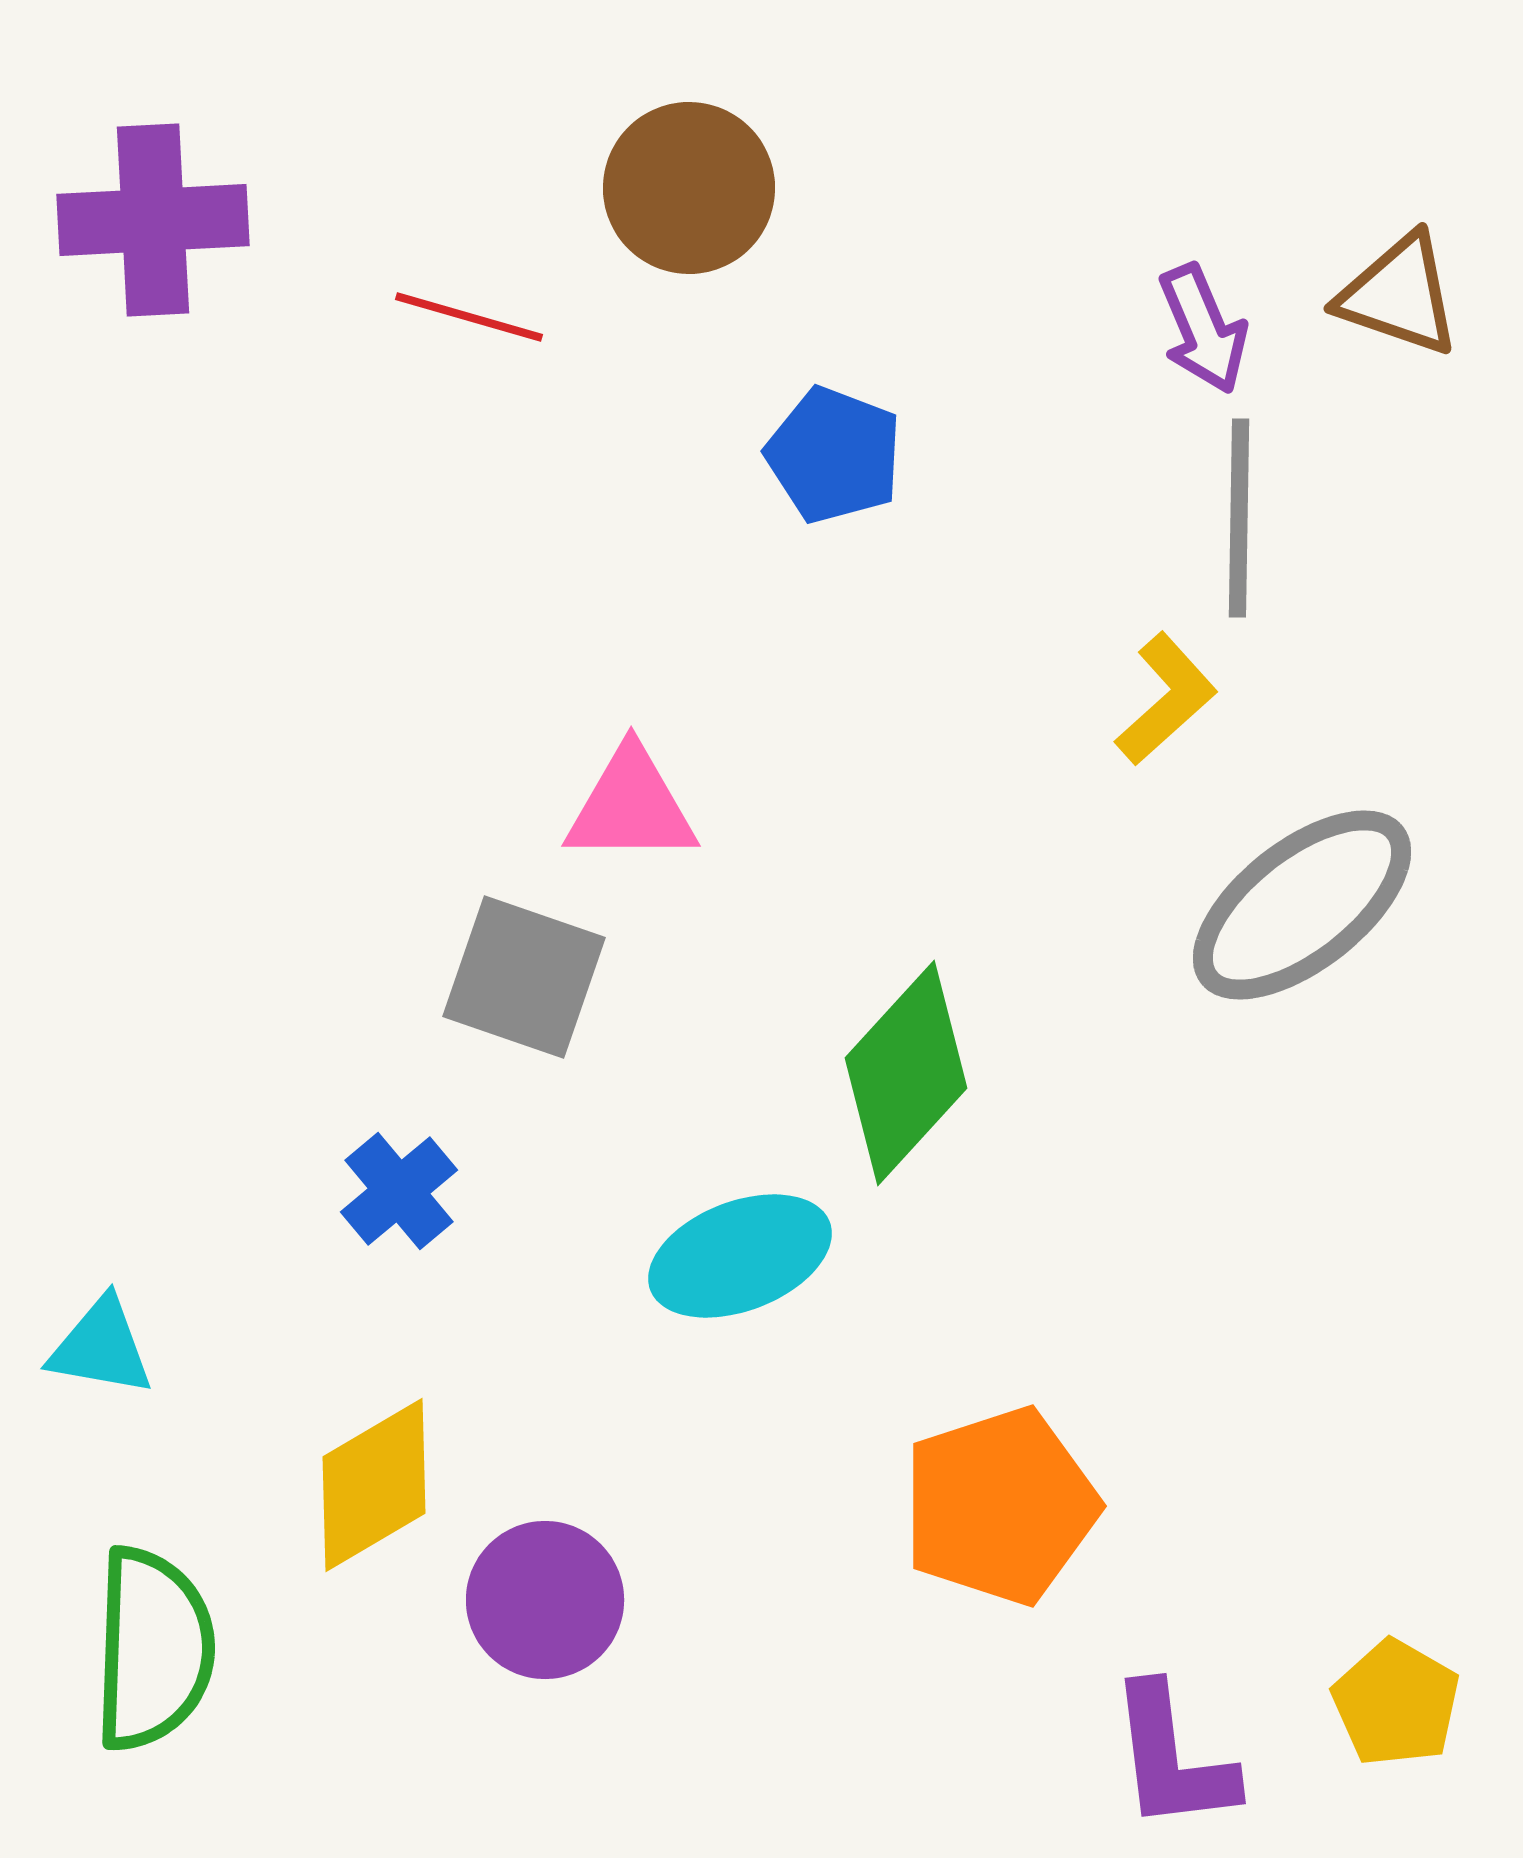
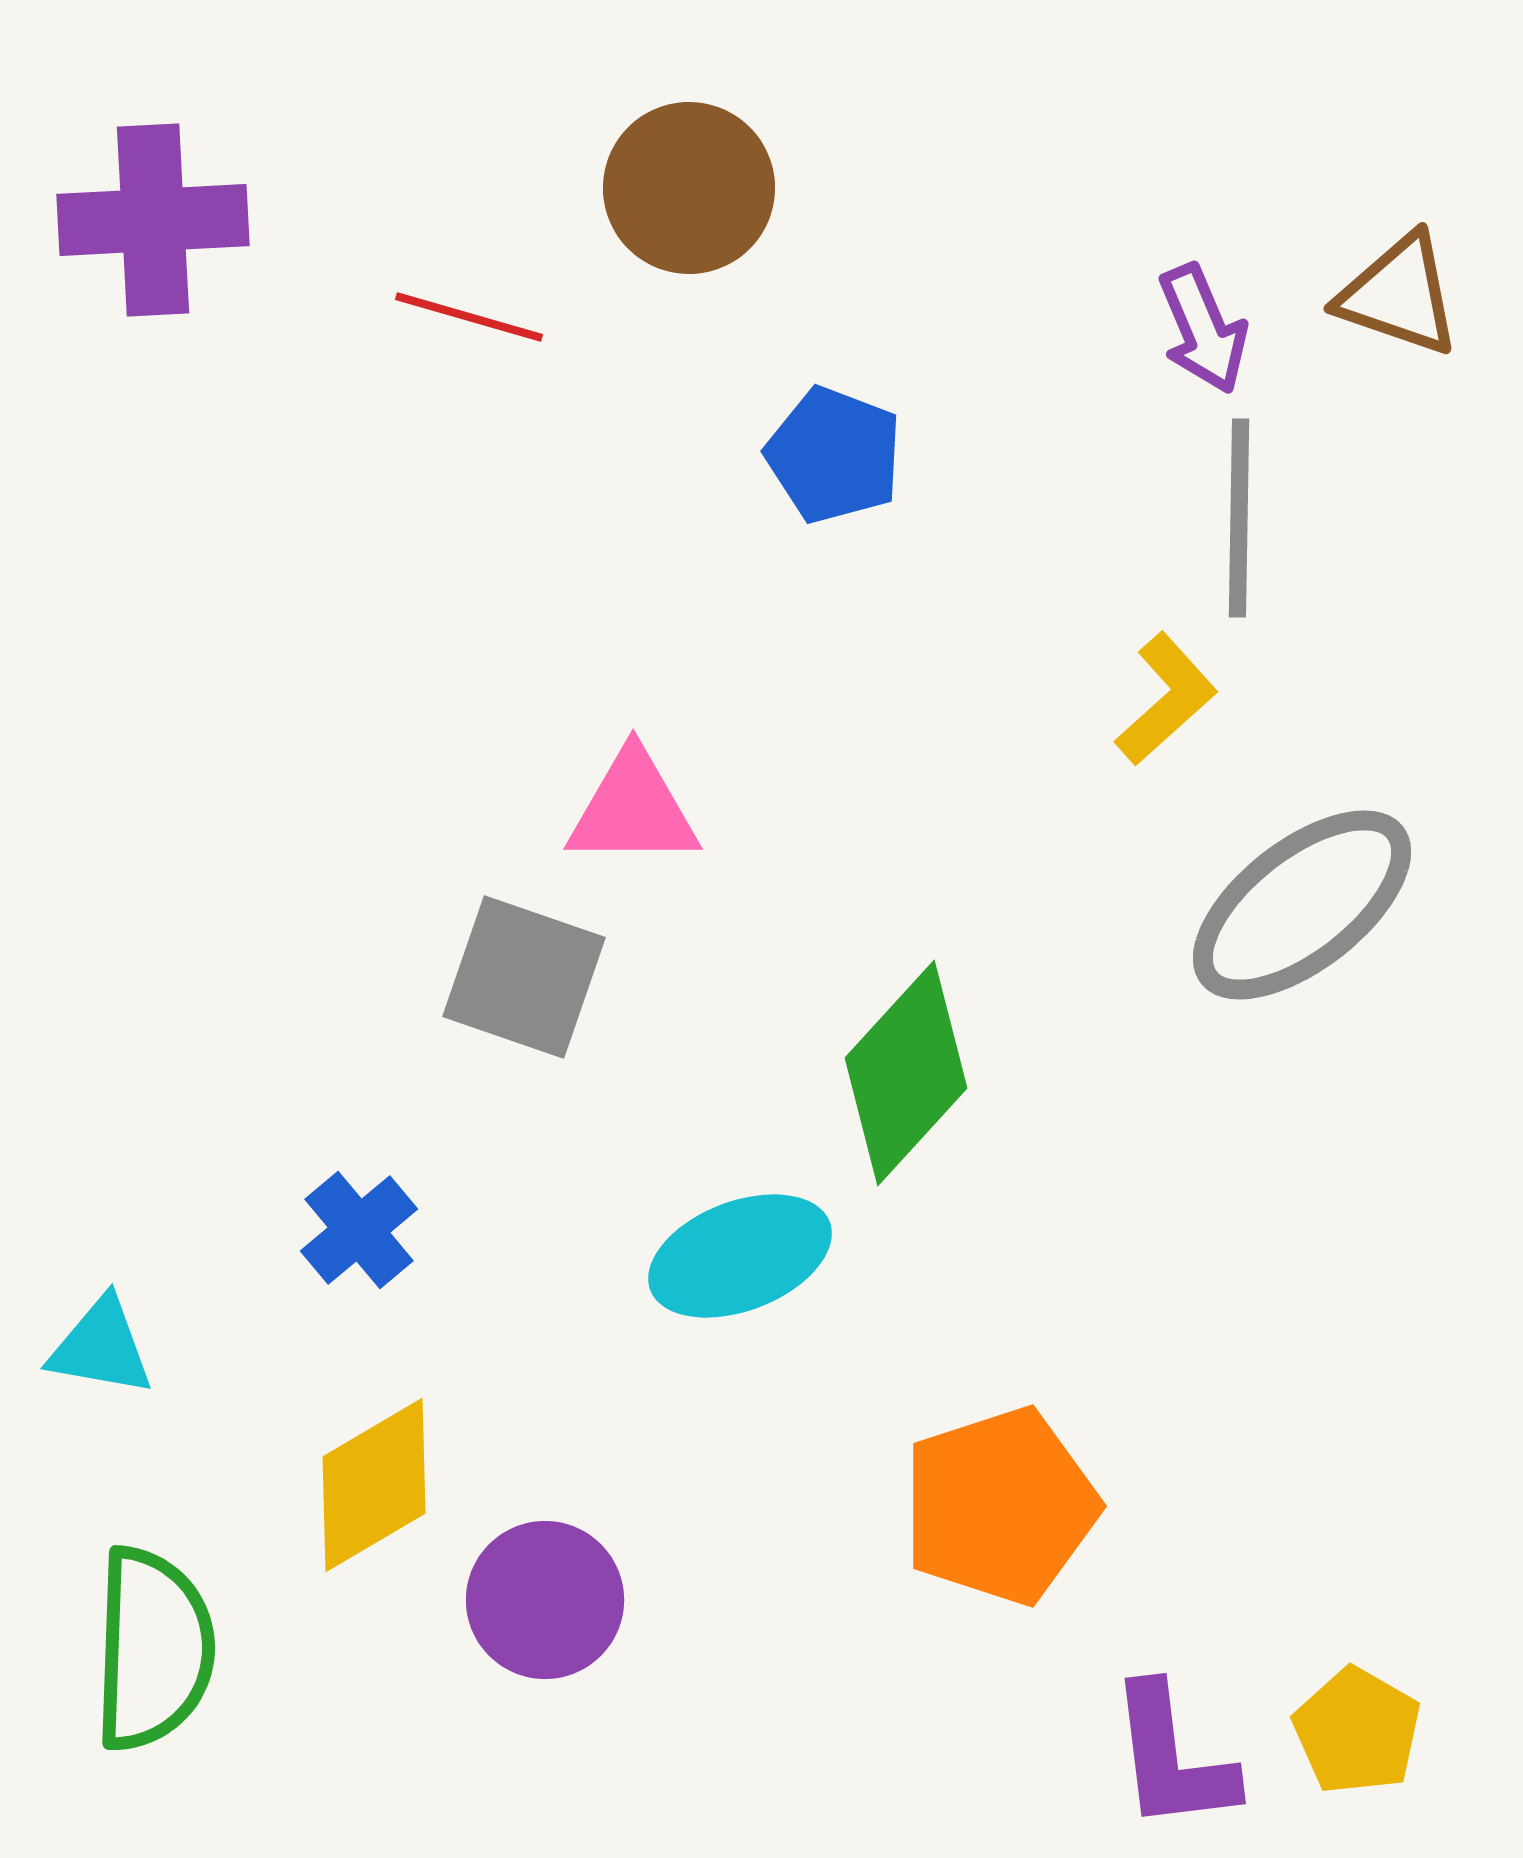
pink triangle: moved 2 px right, 3 px down
blue cross: moved 40 px left, 39 px down
yellow pentagon: moved 39 px left, 28 px down
